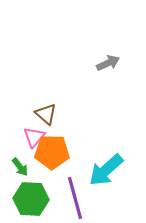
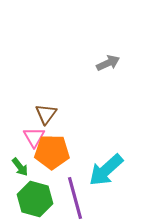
brown triangle: rotated 25 degrees clockwise
pink triangle: rotated 10 degrees counterclockwise
green hexagon: moved 4 px right; rotated 12 degrees clockwise
